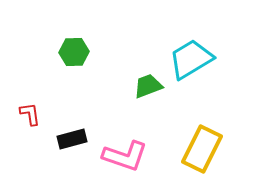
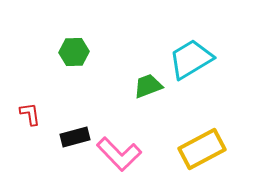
black rectangle: moved 3 px right, 2 px up
yellow rectangle: rotated 36 degrees clockwise
pink L-shape: moved 6 px left, 2 px up; rotated 27 degrees clockwise
